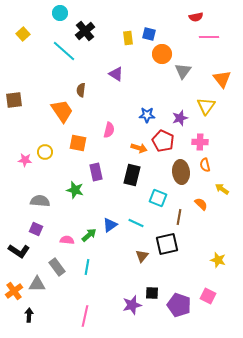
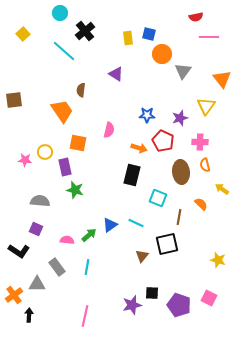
purple rectangle at (96, 172): moved 31 px left, 5 px up
orange cross at (14, 291): moved 4 px down
pink square at (208, 296): moved 1 px right, 2 px down
